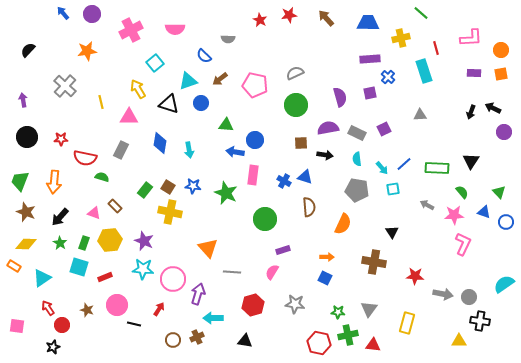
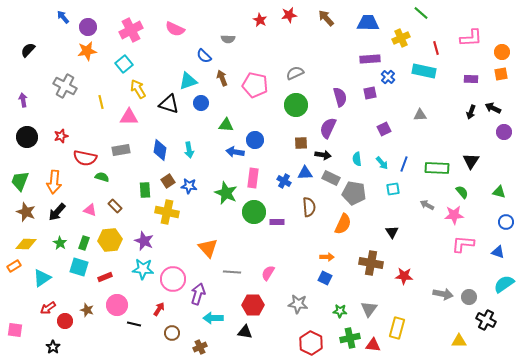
blue arrow at (63, 13): moved 4 px down
purple circle at (92, 14): moved 4 px left, 13 px down
pink semicircle at (175, 29): rotated 24 degrees clockwise
yellow cross at (401, 38): rotated 12 degrees counterclockwise
orange circle at (501, 50): moved 1 px right, 2 px down
cyan square at (155, 63): moved 31 px left, 1 px down
cyan rectangle at (424, 71): rotated 60 degrees counterclockwise
purple rectangle at (474, 73): moved 3 px left, 6 px down
brown arrow at (220, 79): moved 2 px right, 1 px up; rotated 105 degrees clockwise
gray cross at (65, 86): rotated 15 degrees counterclockwise
purple semicircle at (328, 128): rotated 55 degrees counterclockwise
gray rectangle at (357, 133): moved 26 px left, 45 px down
red star at (61, 139): moved 3 px up; rotated 16 degrees counterclockwise
blue diamond at (160, 143): moved 7 px down
gray rectangle at (121, 150): rotated 54 degrees clockwise
black arrow at (325, 155): moved 2 px left
blue line at (404, 164): rotated 28 degrees counterclockwise
cyan arrow at (382, 168): moved 5 px up
pink rectangle at (253, 175): moved 3 px down
blue triangle at (305, 177): moved 4 px up; rotated 21 degrees counterclockwise
blue star at (193, 186): moved 4 px left
brown square at (168, 187): moved 6 px up; rotated 24 degrees clockwise
green rectangle at (145, 190): rotated 42 degrees counterclockwise
gray pentagon at (357, 190): moved 3 px left, 3 px down
green triangle at (499, 192): rotated 32 degrees counterclockwise
yellow cross at (170, 212): moved 3 px left
blue triangle at (484, 212): moved 14 px right, 40 px down
pink triangle at (94, 213): moved 4 px left, 3 px up
black arrow at (60, 217): moved 3 px left, 5 px up
green circle at (265, 219): moved 11 px left, 7 px up
pink L-shape at (463, 244): rotated 110 degrees counterclockwise
purple rectangle at (283, 250): moved 6 px left, 28 px up; rotated 16 degrees clockwise
brown cross at (374, 262): moved 3 px left, 1 px down
orange rectangle at (14, 266): rotated 64 degrees counterclockwise
pink semicircle at (272, 272): moved 4 px left, 1 px down
red star at (415, 276): moved 11 px left
gray star at (295, 304): moved 3 px right
red hexagon at (253, 305): rotated 15 degrees clockwise
red arrow at (48, 308): rotated 91 degrees counterclockwise
green star at (338, 312): moved 2 px right, 1 px up
black cross at (480, 321): moved 6 px right, 1 px up; rotated 18 degrees clockwise
yellow rectangle at (407, 323): moved 10 px left, 5 px down
red circle at (62, 325): moved 3 px right, 4 px up
pink square at (17, 326): moved 2 px left, 4 px down
green cross at (348, 335): moved 2 px right, 3 px down
brown cross at (197, 337): moved 3 px right, 10 px down
brown circle at (173, 340): moved 1 px left, 7 px up
black triangle at (245, 341): moved 9 px up
red hexagon at (319, 343): moved 8 px left; rotated 15 degrees clockwise
black star at (53, 347): rotated 16 degrees counterclockwise
